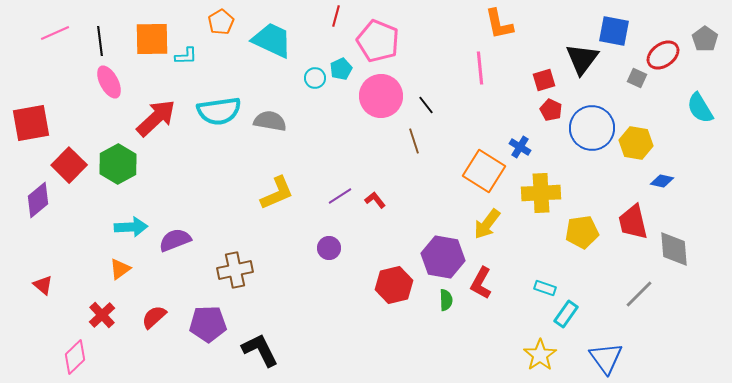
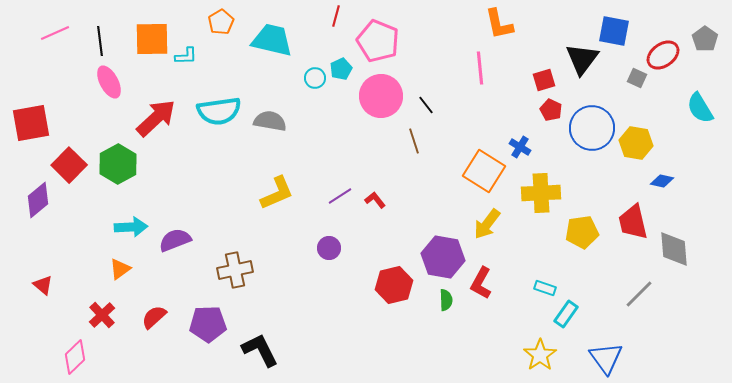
cyan trapezoid at (272, 40): rotated 12 degrees counterclockwise
